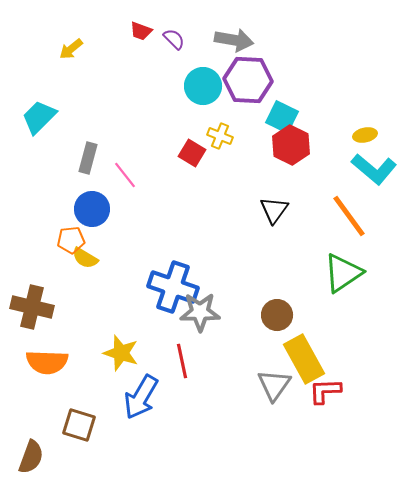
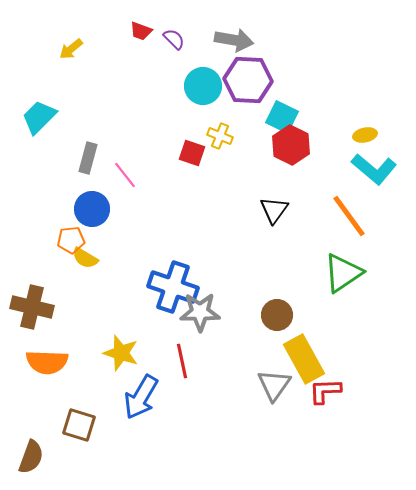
red square: rotated 12 degrees counterclockwise
